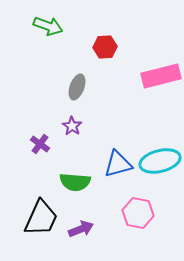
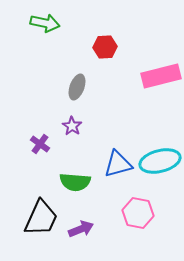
green arrow: moved 3 px left, 3 px up; rotated 8 degrees counterclockwise
